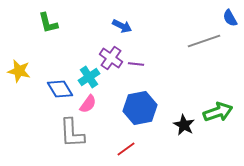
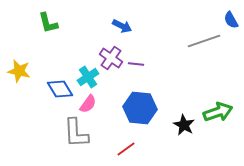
blue semicircle: moved 1 px right, 2 px down
cyan cross: moved 1 px left
blue hexagon: rotated 16 degrees clockwise
gray L-shape: moved 4 px right
